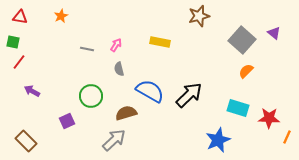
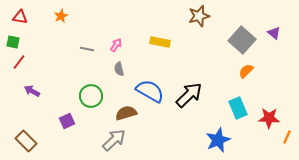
cyan rectangle: rotated 50 degrees clockwise
